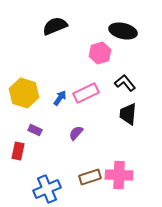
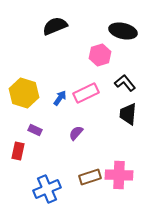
pink hexagon: moved 2 px down
